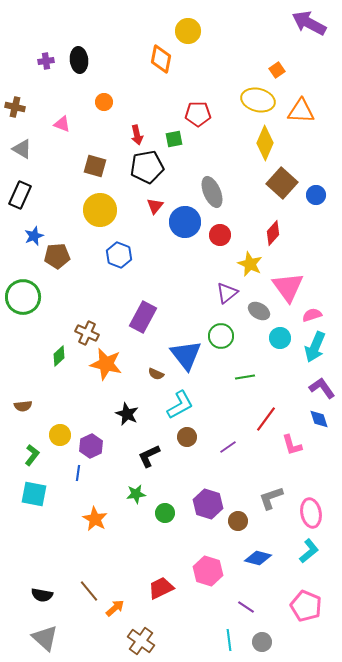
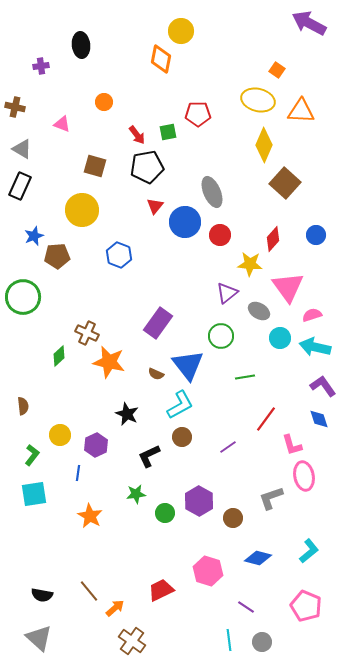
yellow circle at (188, 31): moved 7 px left
black ellipse at (79, 60): moved 2 px right, 15 px up
purple cross at (46, 61): moved 5 px left, 5 px down
orange square at (277, 70): rotated 21 degrees counterclockwise
red arrow at (137, 135): rotated 24 degrees counterclockwise
green square at (174, 139): moved 6 px left, 7 px up
yellow diamond at (265, 143): moved 1 px left, 2 px down
brown square at (282, 183): moved 3 px right
black rectangle at (20, 195): moved 9 px up
blue circle at (316, 195): moved 40 px down
yellow circle at (100, 210): moved 18 px left
red diamond at (273, 233): moved 6 px down
yellow star at (250, 264): rotated 20 degrees counterclockwise
purple rectangle at (143, 317): moved 15 px right, 6 px down; rotated 8 degrees clockwise
cyan arrow at (315, 347): rotated 80 degrees clockwise
blue triangle at (186, 355): moved 2 px right, 10 px down
orange star at (106, 364): moved 3 px right, 2 px up
purple L-shape at (322, 388): moved 1 px right, 2 px up
brown semicircle at (23, 406): rotated 90 degrees counterclockwise
brown circle at (187, 437): moved 5 px left
purple hexagon at (91, 446): moved 5 px right, 1 px up
cyan square at (34, 494): rotated 20 degrees counterclockwise
purple hexagon at (208, 504): moved 9 px left, 3 px up; rotated 12 degrees clockwise
pink ellipse at (311, 513): moved 7 px left, 37 px up
orange star at (95, 519): moved 5 px left, 3 px up
brown circle at (238, 521): moved 5 px left, 3 px up
red trapezoid at (161, 588): moved 2 px down
gray triangle at (45, 638): moved 6 px left
brown cross at (141, 641): moved 9 px left
